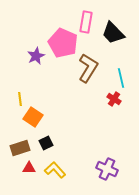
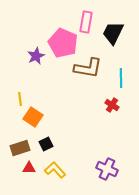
black trapezoid: rotated 70 degrees clockwise
brown L-shape: rotated 68 degrees clockwise
cyan line: rotated 12 degrees clockwise
red cross: moved 2 px left, 6 px down
black square: moved 1 px down
